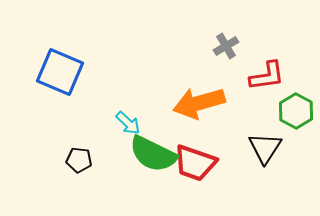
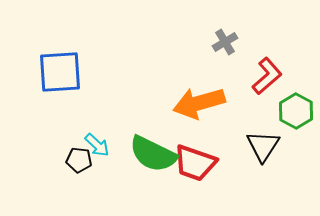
gray cross: moved 1 px left, 4 px up
blue square: rotated 27 degrees counterclockwise
red L-shape: rotated 33 degrees counterclockwise
cyan arrow: moved 31 px left, 22 px down
black triangle: moved 2 px left, 2 px up
